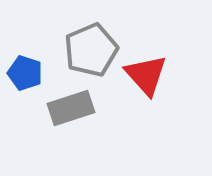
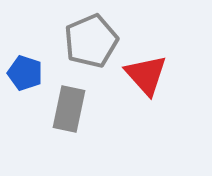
gray pentagon: moved 9 px up
gray rectangle: moved 2 px left, 1 px down; rotated 60 degrees counterclockwise
